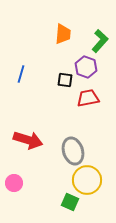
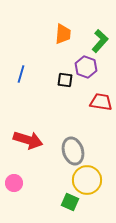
red trapezoid: moved 13 px right, 4 px down; rotated 20 degrees clockwise
